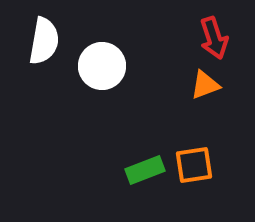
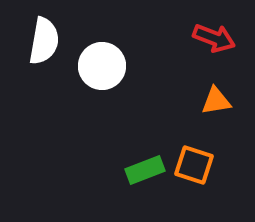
red arrow: rotated 51 degrees counterclockwise
orange triangle: moved 11 px right, 16 px down; rotated 12 degrees clockwise
orange square: rotated 27 degrees clockwise
